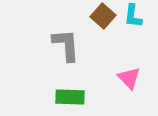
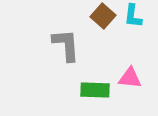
pink triangle: moved 1 px right; rotated 40 degrees counterclockwise
green rectangle: moved 25 px right, 7 px up
